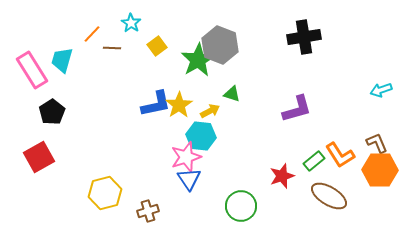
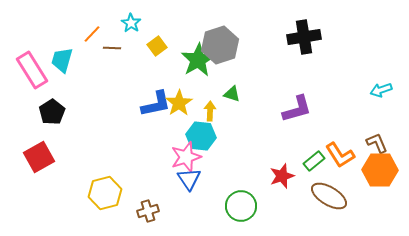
gray hexagon: rotated 21 degrees clockwise
yellow star: moved 2 px up
yellow arrow: rotated 60 degrees counterclockwise
